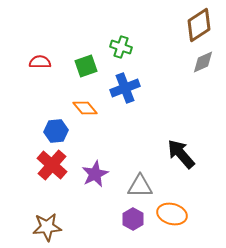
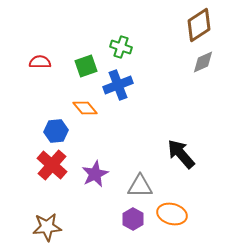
blue cross: moved 7 px left, 3 px up
